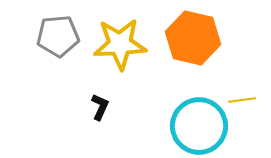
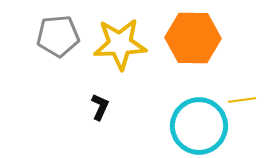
orange hexagon: rotated 12 degrees counterclockwise
